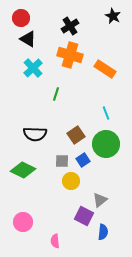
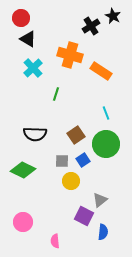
black cross: moved 21 px right
orange rectangle: moved 4 px left, 2 px down
